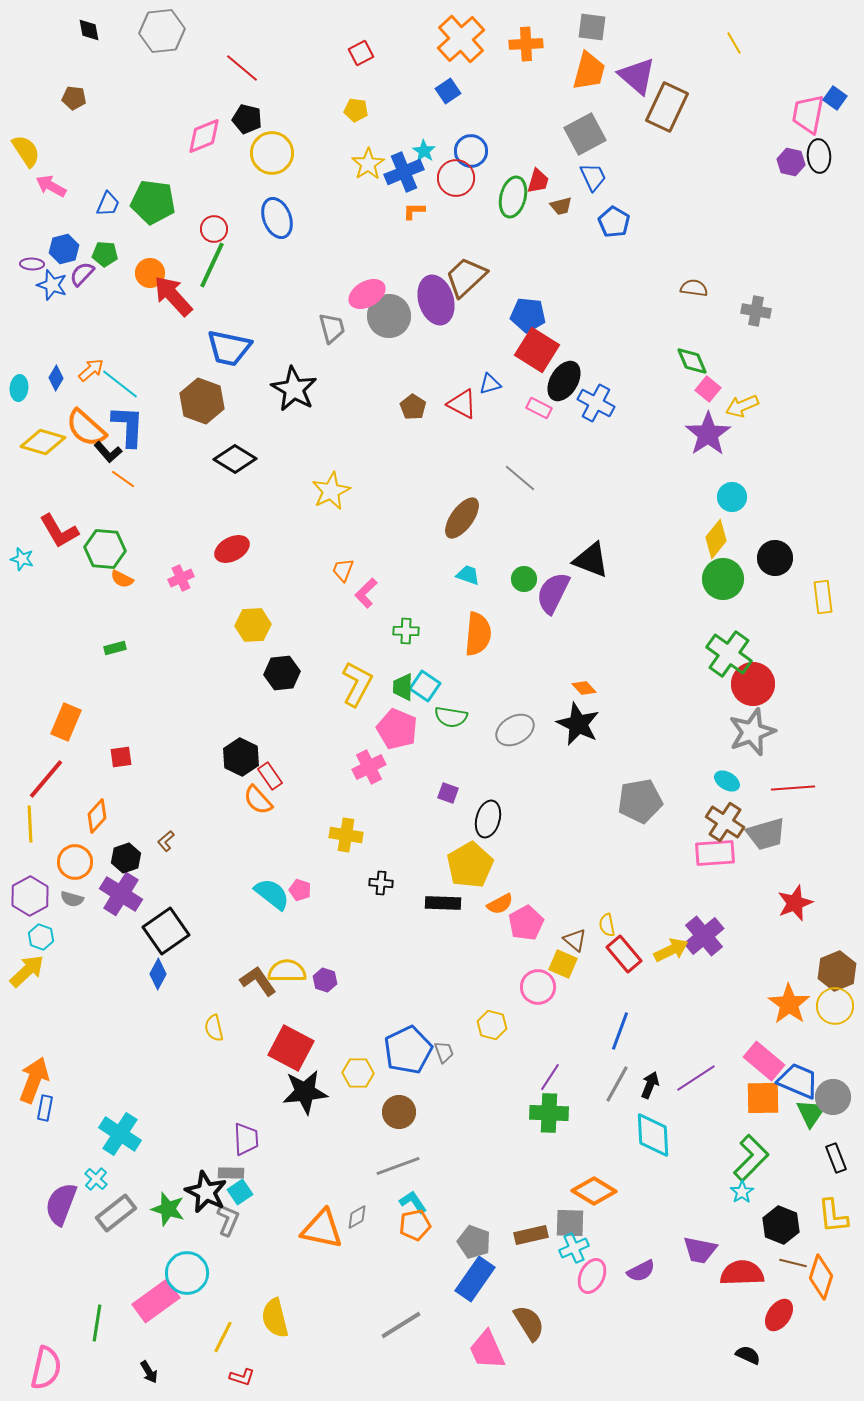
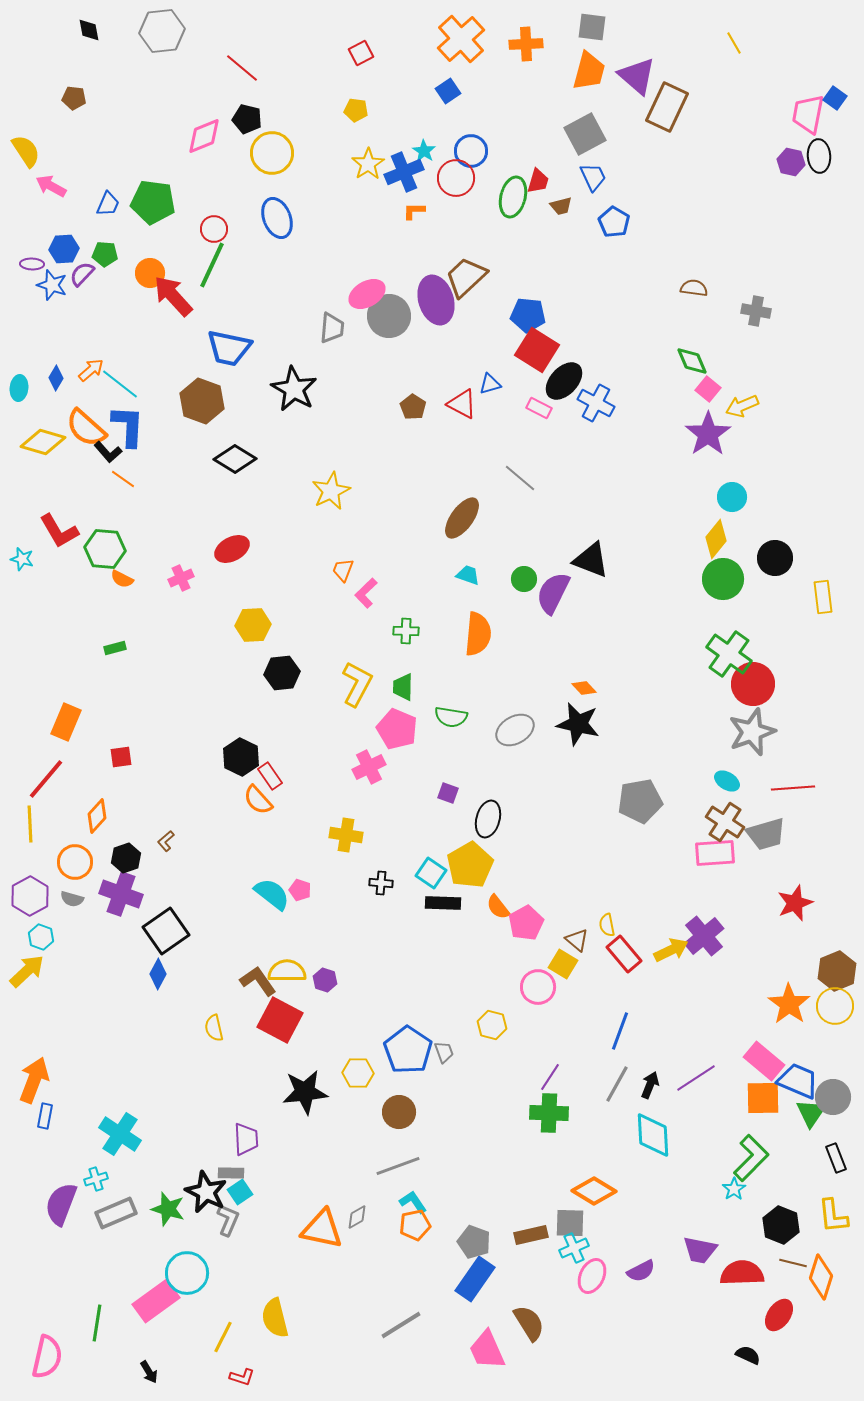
blue hexagon at (64, 249): rotated 12 degrees clockwise
gray trapezoid at (332, 328): rotated 20 degrees clockwise
black ellipse at (564, 381): rotated 12 degrees clockwise
cyan square at (425, 686): moved 6 px right, 187 px down
black star at (578, 724): rotated 12 degrees counterclockwise
purple cross at (121, 894): rotated 12 degrees counterclockwise
orange semicircle at (500, 904): moved 2 px left, 3 px down; rotated 80 degrees clockwise
brown triangle at (575, 940): moved 2 px right
yellow square at (563, 964): rotated 8 degrees clockwise
red square at (291, 1048): moved 11 px left, 28 px up
blue pentagon at (408, 1050): rotated 12 degrees counterclockwise
blue rectangle at (45, 1108): moved 8 px down
cyan cross at (96, 1179): rotated 30 degrees clockwise
cyan star at (742, 1192): moved 8 px left, 3 px up
gray rectangle at (116, 1213): rotated 15 degrees clockwise
pink semicircle at (46, 1368): moved 1 px right, 11 px up
